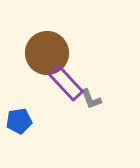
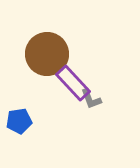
brown circle: moved 1 px down
purple rectangle: moved 7 px right
